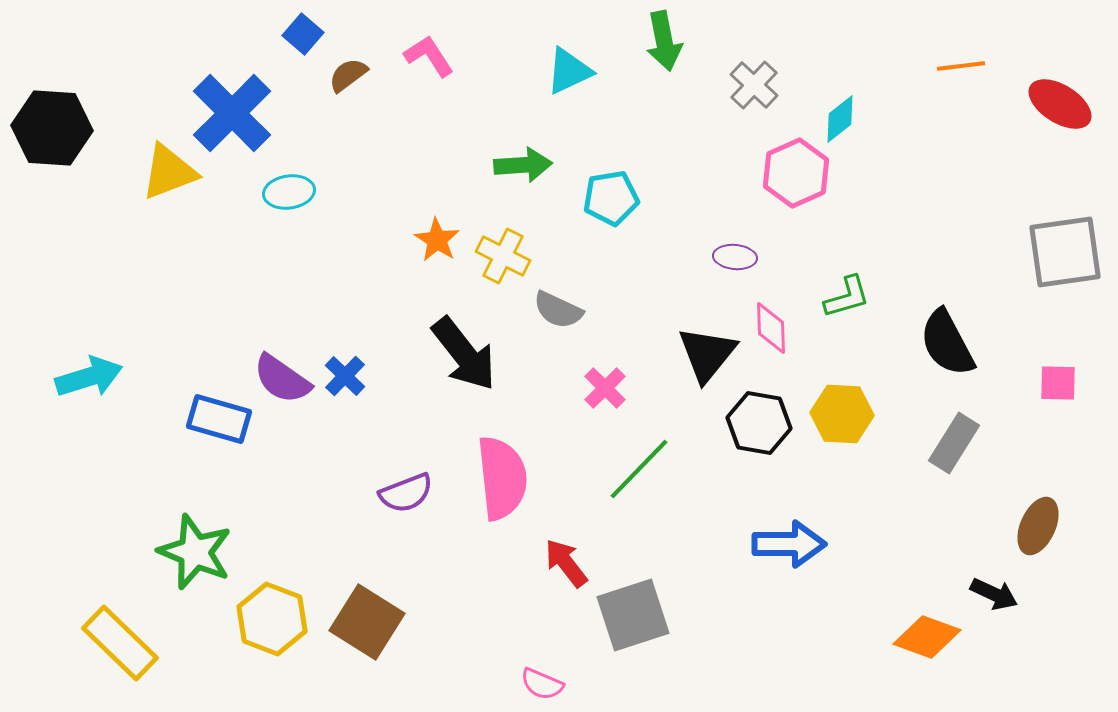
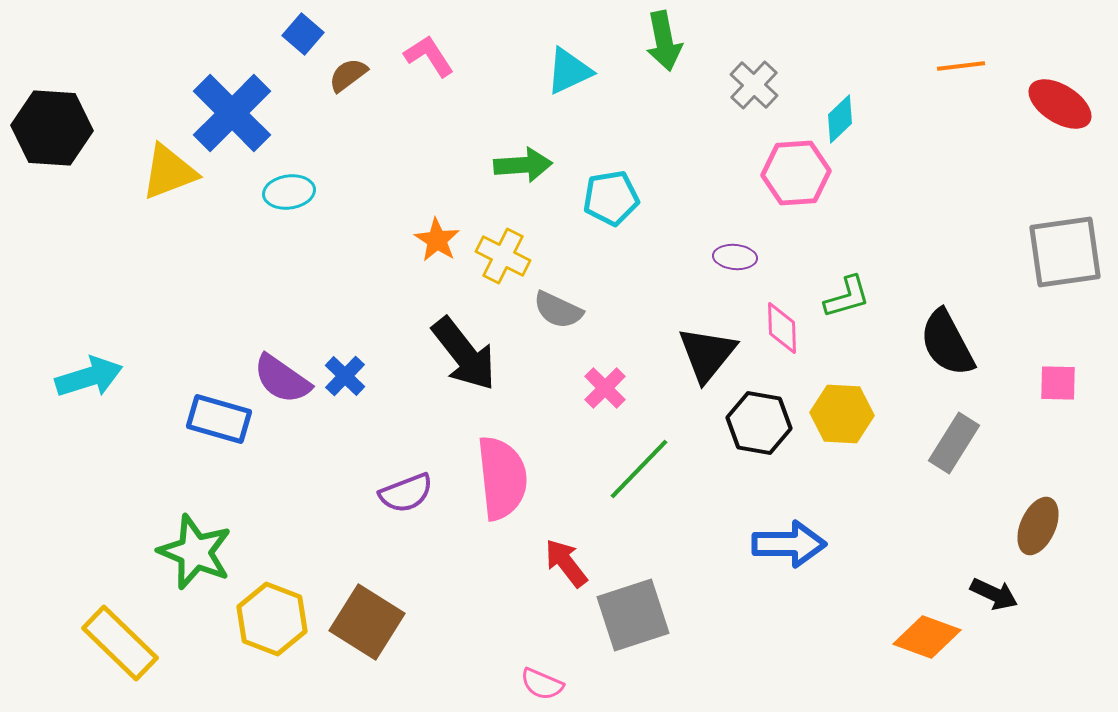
cyan diamond at (840, 119): rotated 6 degrees counterclockwise
pink hexagon at (796, 173): rotated 20 degrees clockwise
pink diamond at (771, 328): moved 11 px right
